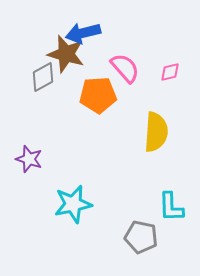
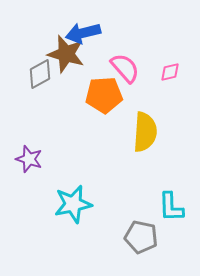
gray diamond: moved 3 px left, 3 px up
orange pentagon: moved 6 px right
yellow semicircle: moved 11 px left
